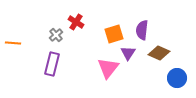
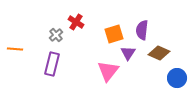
orange line: moved 2 px right, 6 px down
pink triangle: moved 3 px down
